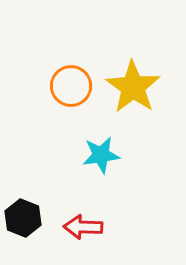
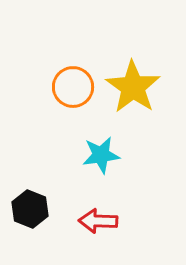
orange circle: moved 2 px right, 1 px down
black hexagon: moved 7 px right, 9 px up
red arrow: moved 15 px right, 6 px up
